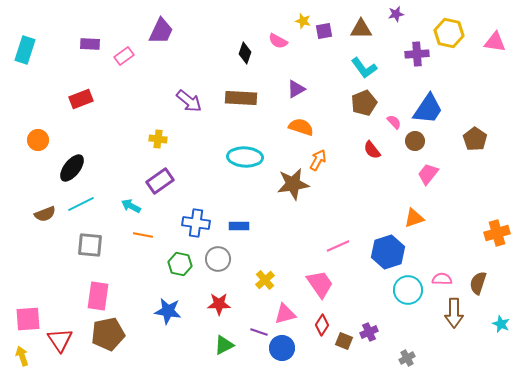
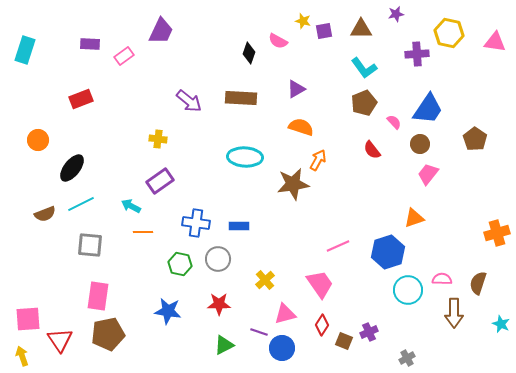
black diamond at (245, 53): moved 4 px right
brown circle at (415, 141): moved 5 px right, 3 px down
orange line at (143, 235): moved 3 px up; rotated 12 degrees counterclockwise
